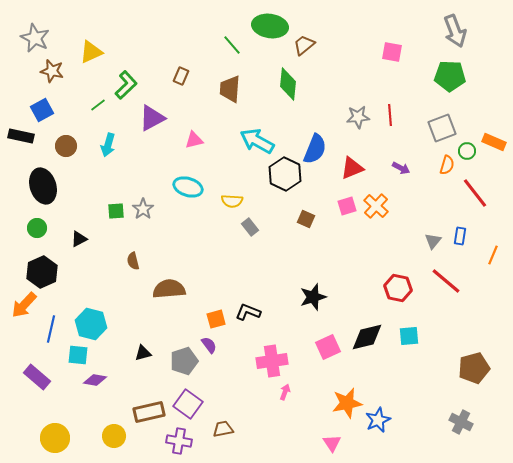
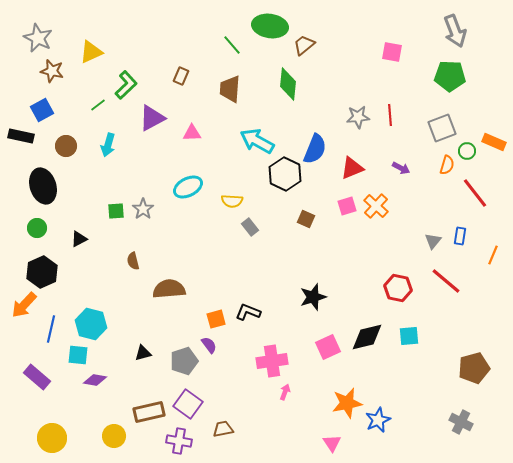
gray star at (35, 38): moved 3 px right
pink triangle at (194, 140): moved 2 px left, 7 px up; rotated 12 degrees clockwise
cyan ellipse at (188, 187): rotated 44 degrees counterclockwise
yellow circle at (55, 438): moved 3 px left
